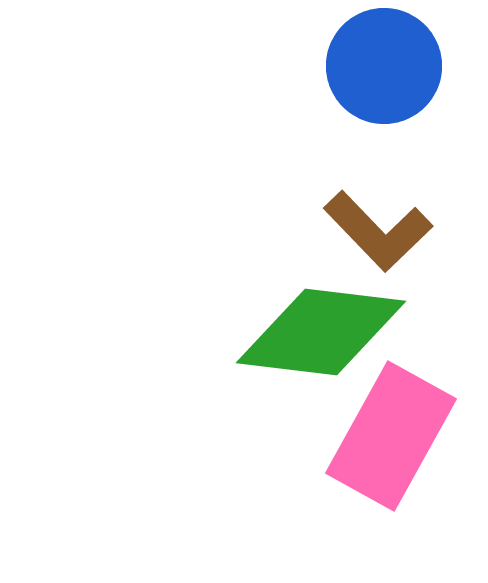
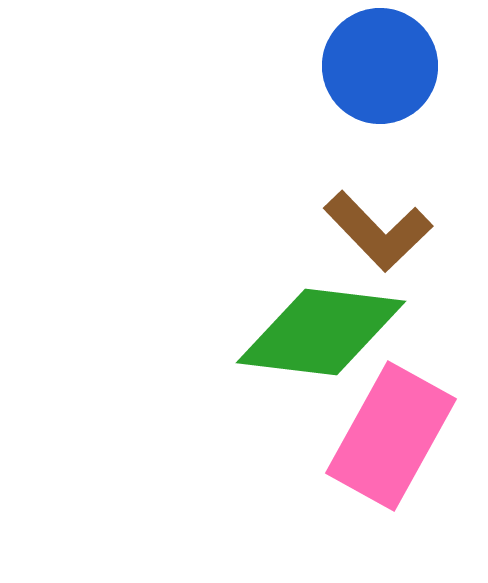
blue circle: moved 4 px left
